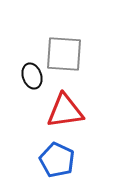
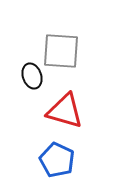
gray square: moved 3 px left, 3 px up
red triangle: rotated 24 degrees clockwise
